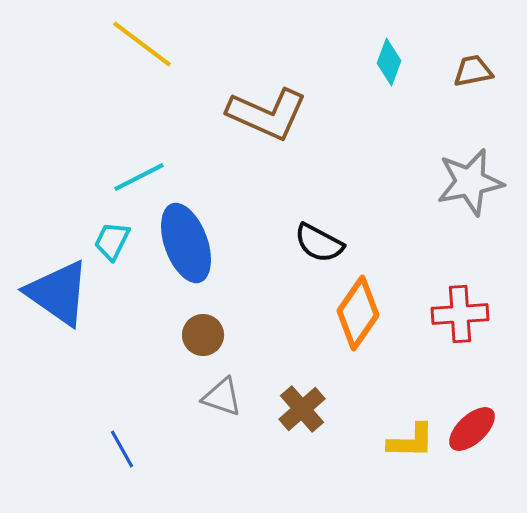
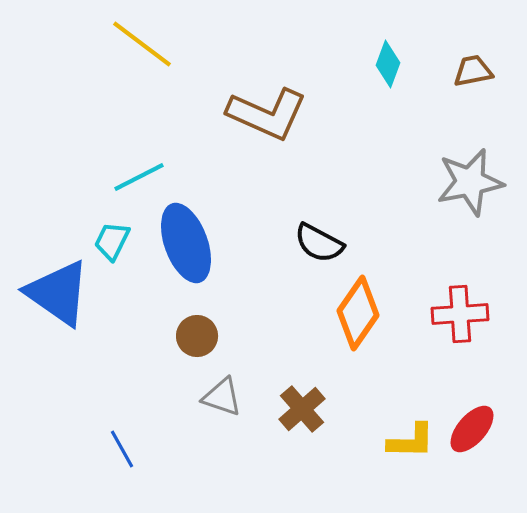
cyan diamond: moved 1 px left, 2 px down
brown circle: moved 6 px left, 1 px down
red ellipse: rotated 6 degrees counterclockwise
